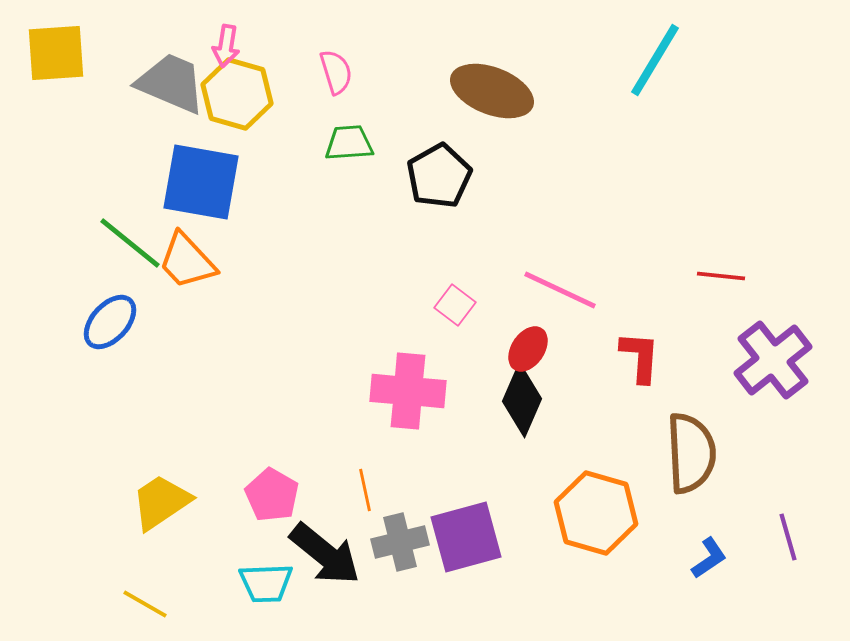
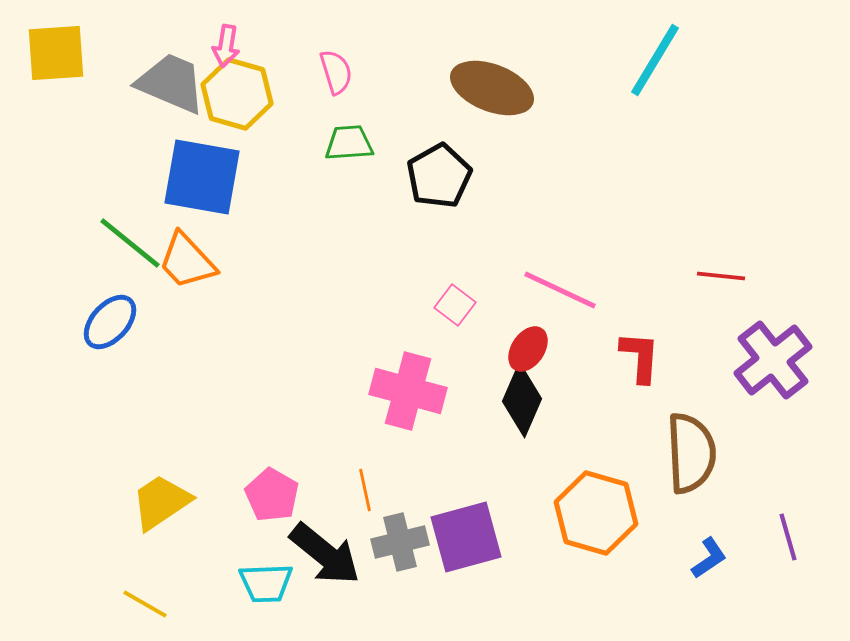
brown ellipse: moved 3 px up
blue square: moved 1 px right, 5 px up
pink cross: rotated 10 degrees clockwise
